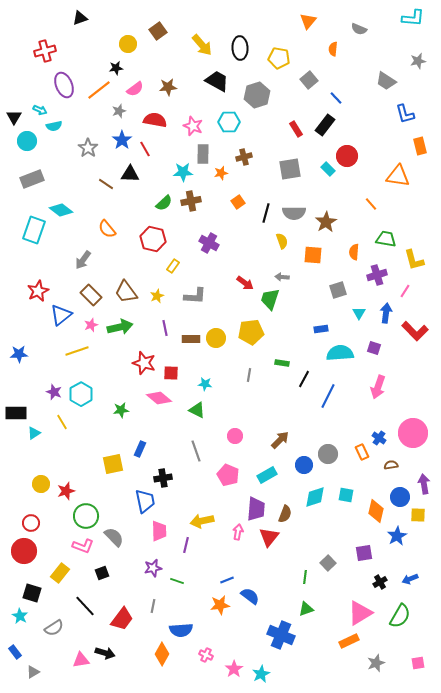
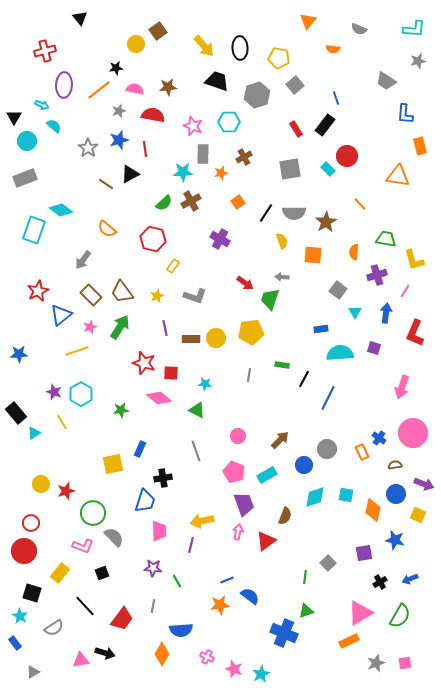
black triangle at (80, 18): rotated 49 degrees counterclockwise
cyan L-shape at (413, 18): moved 1 px right, 11 px down
yellow circle at (128, 44): moved 8 px right
yellow arrow at (202, 45): moved 2 px right, 1 px down
orange semicircle at (333, 49): rotated 88 degrees counterclockwise
gray square at (309, 80): moved 14 px left, 5 px down
black trapezoid at (217, 81): rotated 10 degrees counterclockwise
purple ellipse at (64, 85): rotated 25 degrees clockwise
pink semicircle at (135, 89): rotated 132 degrees counterclockwise
blue line at (336, 98): rotated 24 degrees clockwise
cyan arrow at (40, 110): moved 2 px right, 5 px up
blue L-shape at (405, 114): rotated 20 degrees clockwise
red semicircle at (155, 120): moved 2 px left, 5 px up
cyan semicircle at (54, 126): rotated 126 degrees counterclockwise
blue star at (122, 140): moved 3 px left; rotated 18 degrees clockwise
red line at (145, 149): rotated 21 degrees clockwise
brown cross at (244, 157): rotated 14 degrees counterclockwise
black triangle at (130, 174): rotated 30 degrees counterclockwise
gray rectangle at (32, 179): moved 7 px left, 1 px up
brown cross at (191, 201): rotated 18 degrees counterclockwise
orange line at (371, 204): moved 11 px left
black line at (266, 213): rotated 18 degrees clockwise
orange semicircle at (107, 229): rotated 12 degrees counterclockwise
purple cross at (209, 243): moved 11 px right, 4 px up
gray square at (338, 290): rotated 36 degrees counterclockwise
brown trapezoid at (126, 292): moved 4 px left
gray L-shape at (195, 296): rotated 15 degrees clockwise
cyan triangle at (359, 313): moved 4 px left, 1 px up
pink star at (91, 325): moved 1 px left, 2 px down
green arrow at (120, 327): rotated 45 degrees counterclockwise
red L-shape at (415, 331): moved 2 px down; rotated 68 degrees clockwise
green rectangle at (282, 363): moved 2 px down
pink arrow at (378, 387): moved 24 px right
blue line at (328, 396): moved 2 px down
black rectangle at (16, 413): rotated 50 degrees clockwise
pink circle at (235, 436): moved 3 px right
gray circle at (328, 454): moved 1 px left, 5 px up
brown semicircle at (391, 465): moved 4 px right
pink pentagon at (228, 475): moved 6 px right, 3 px up
purple arrow at (424, 484): rotated 120 degrees clockwise
blue circle at (400, 497): moved 4 px left, 3 px up
blue trapezoid at (145, 501): rotated 30 degrees clockwise
purple trapezoid at (256, 509): moved 12 px left, 5 px up; rotated 25 degrees counterclockwise
orange diamond at (376, 511): moved 3 px left, 1 px up
brown semicircle at (285, 514): moved 2 px down
yellow square at (418, 515): rotated 21 degrees clockwise
green circle at (86, 516): moved 7 px right, 3 px up
blue star at (397, 536): moved 2 px left, 4 px down; rotated 30 degrees counterclockwise
red triangle at (269, 537): moved 3 px left, 4 px down; rotated 15 degrees clockwise
purple line at (186, 545): moved 5 px right
purple star at (153, 568): rotated 18 degrees clockwise
green line at (177, 581): rotated 40 degrees clockwise
green triangle at (306, 609): moved 2 px down
blue cross at (281, 635): moved 3 px right, 2 px up
blue rectangle at (15, 652): moved 9 px up
pink cross at (206, 655): moved 1 px right, 2 px down
pink square at (418, 663): moved 13 px left
pink star at (234, 669): rotated 18 degrees counterclockwise
